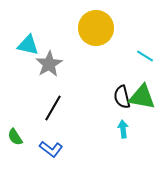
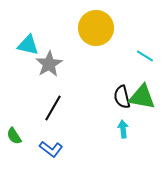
green semicircle: moved 1 px left, 1 px up
